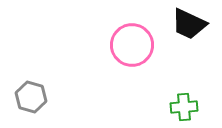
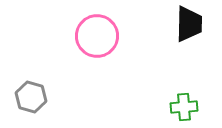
black trapezoid: rotated 114 degrees counterclockwise
pink circle: moved 35 px left, 9 px up
